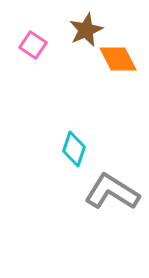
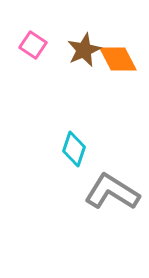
brown star: moved 2 px left, 20 px down
